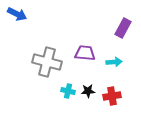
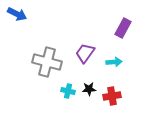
purple trapezoid: rotated 60 degrees counterclockwise
black star: moved 1 px right, 2 px up
